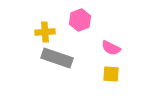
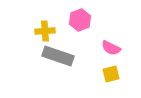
yellow cross: moved 1 px up
gray rectangle: moved 1 px right, 2 px up
yellow square: rotated 18 degrees counterclockwise
